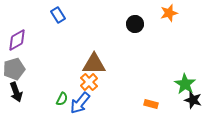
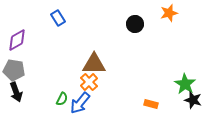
blue rectangle: moved 3 px down
gray pentagon: moved 1 px down; rotated 25 degrees clockwise
